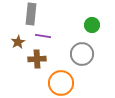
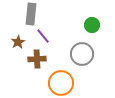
purple line: rotated 42 degrees clockwise
